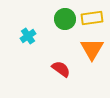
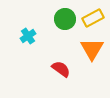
yellow rectangle: moved 1 px right; rotated 20 degrees counterclockwise
